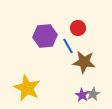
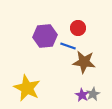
blue line: rotated 42 degrees counterclockwise
